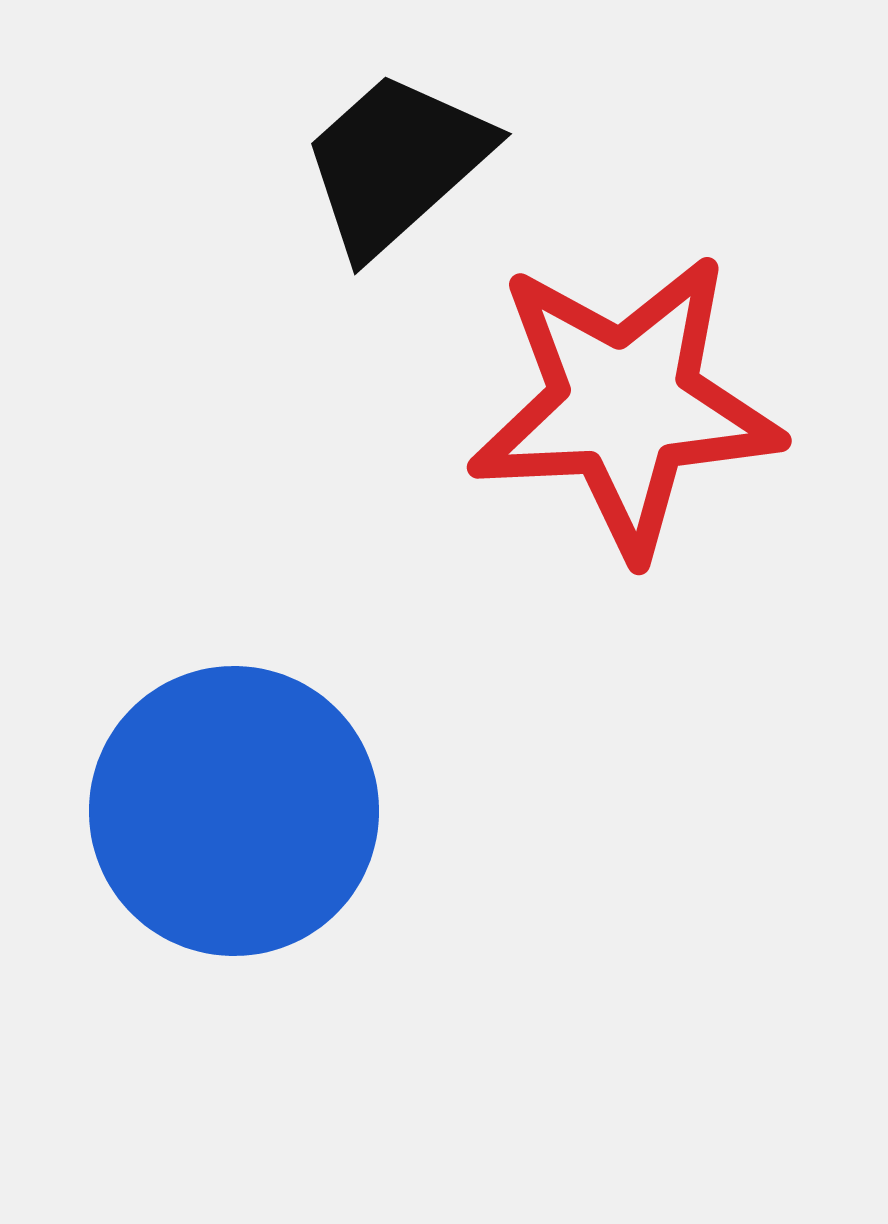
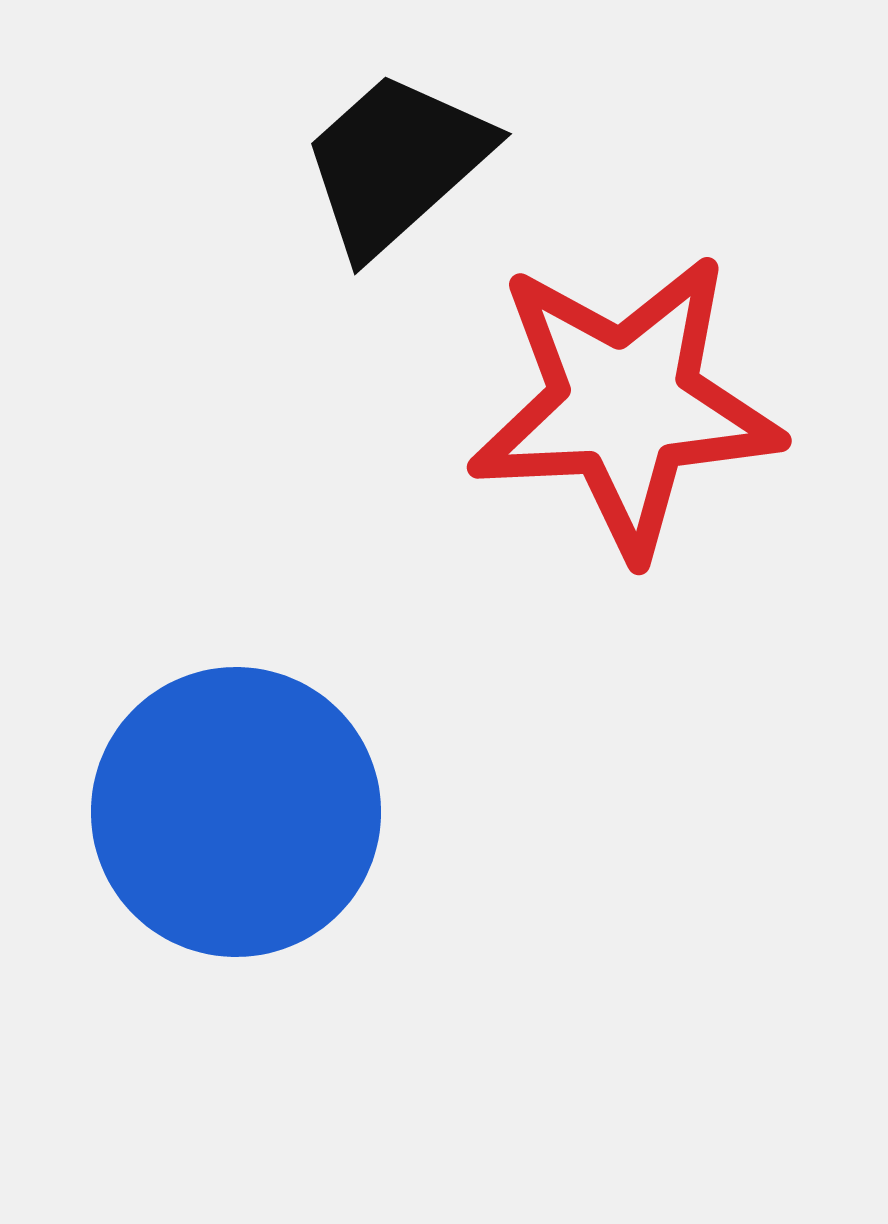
blue circle: moved 2 px right, 1 px down
